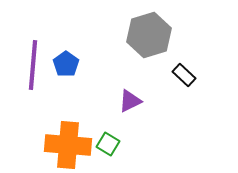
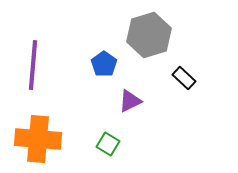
blue pentagon: moved 38 px right
black rectangle: moved 3 px down
orange cross: moved 30 px left, 6 px up
